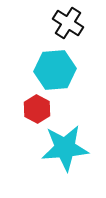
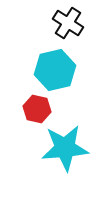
cyan hexagon: rotated 9 degrees counterclockwise
red hexagon: rotated 16 degrees counterclockwise
